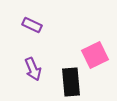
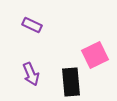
purple arrow: moved 2 px left, 5 px down
